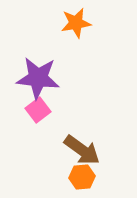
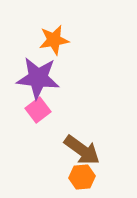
orange star: moved 22 px left, 17 px down
